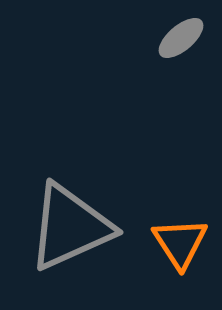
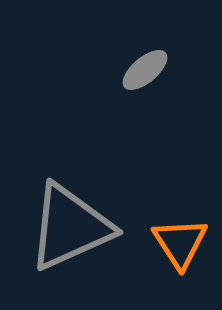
gray ellipse: moved 36 px left, 32 px down
